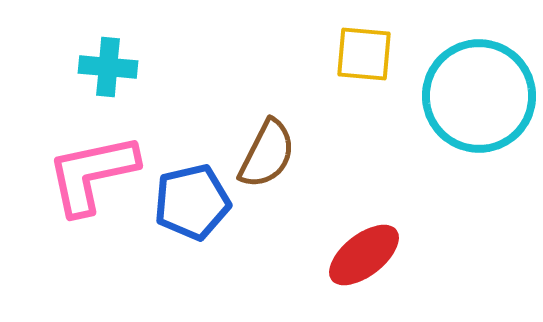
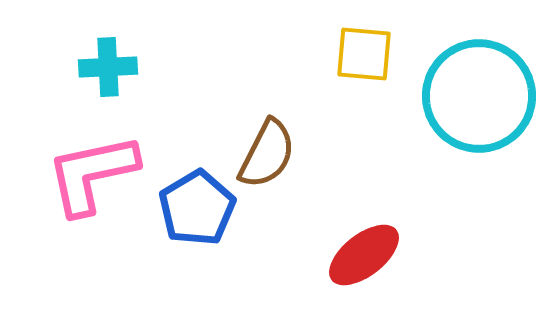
cyan cross: rotated 8 degrees counterclockwise
blue pentagon: moved 5 px right, 6 px down; rotated 18 degrees counterclockwise
